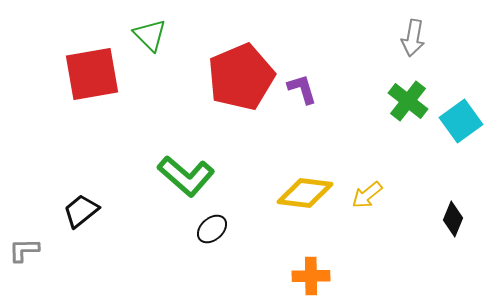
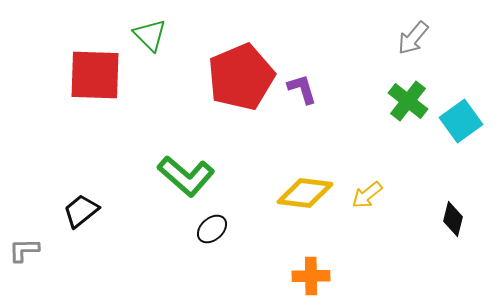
gray arrow: rotated 30 degrees clockwise
red square: moved 3 px right, 1 px down; rotated 12 degrees clockwise
black diamond: rotated 8 degrees counterclockwise
